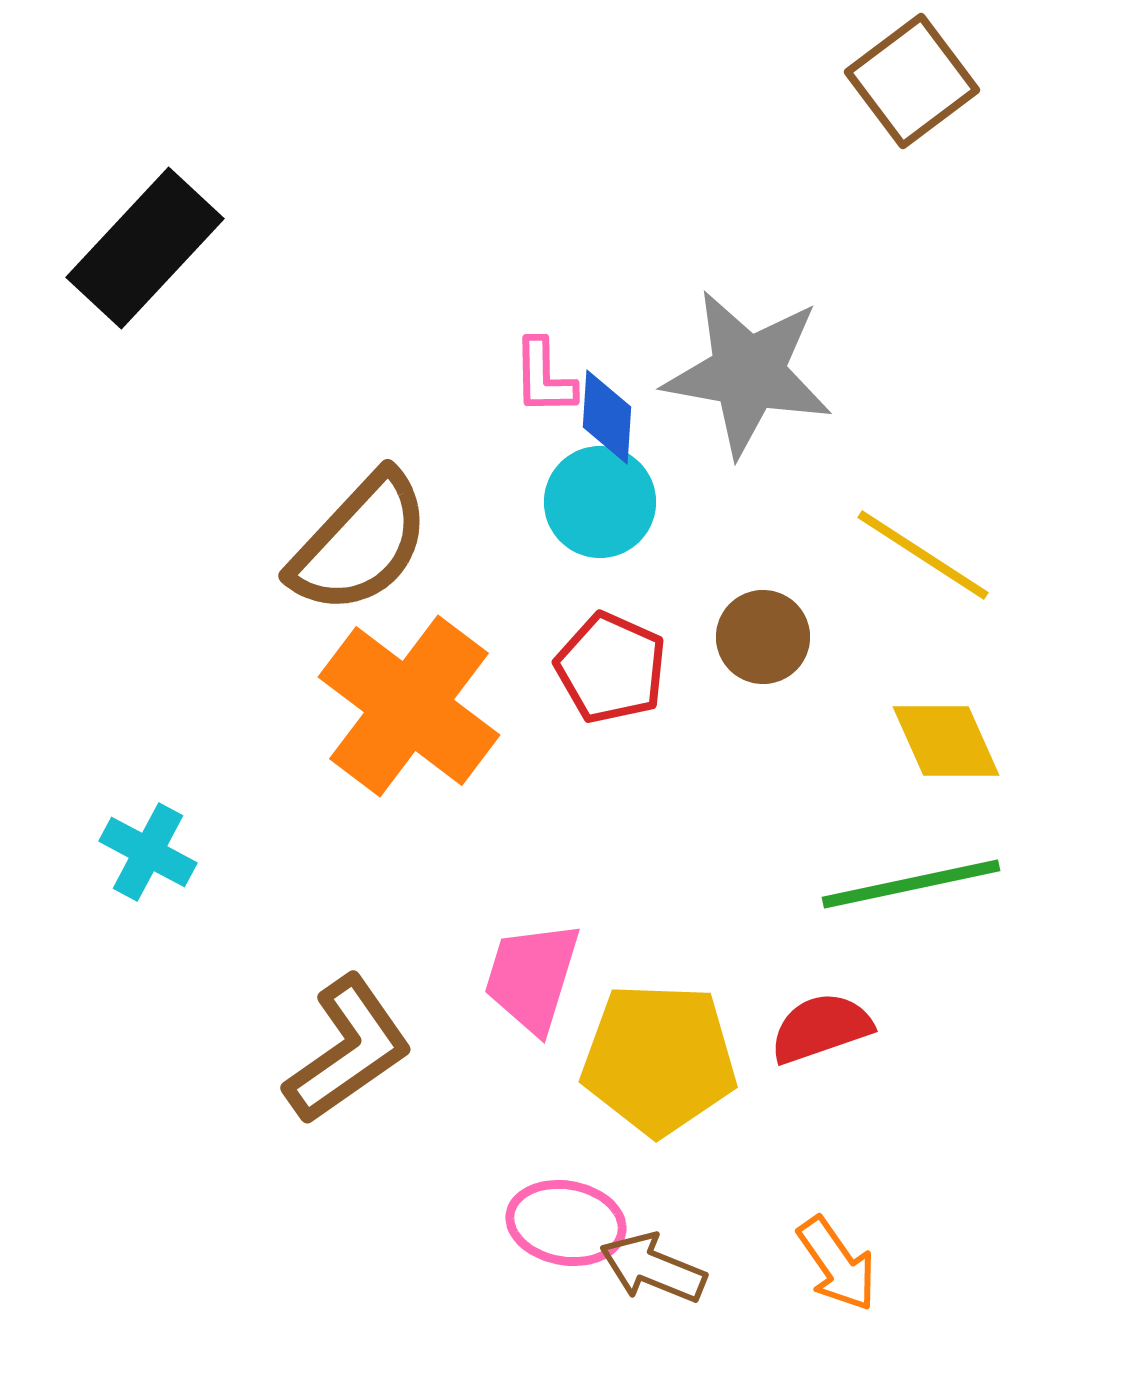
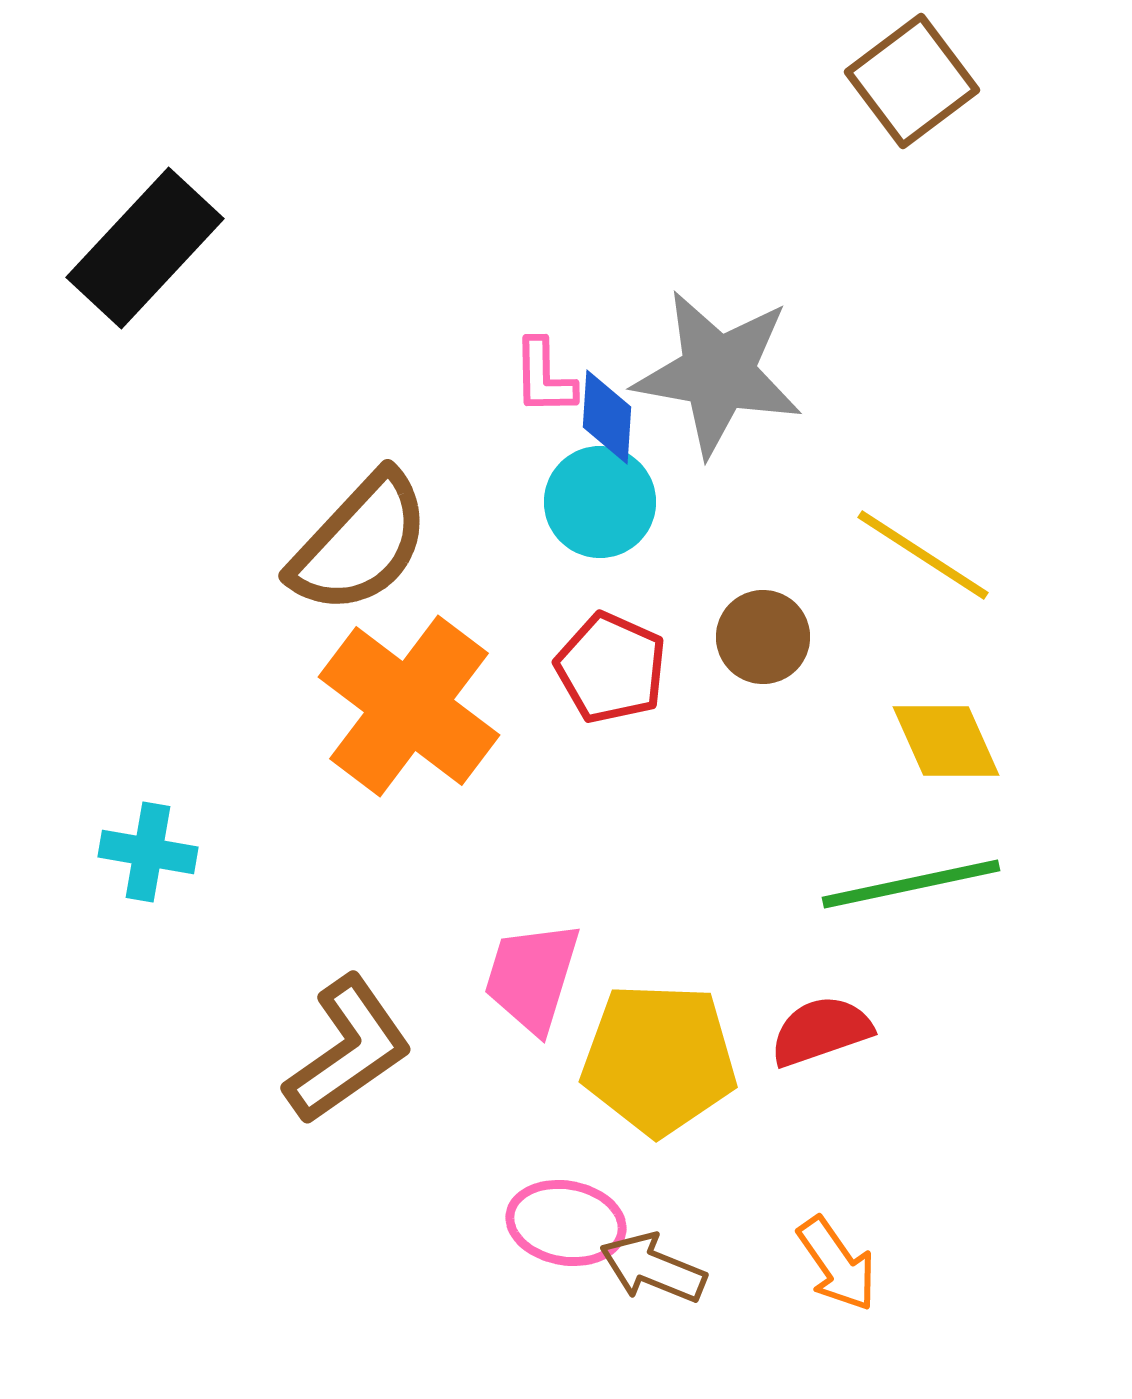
gray star: moved 30 px left
cyan cross: rotated 18 degrees counterclockwise
red semicircle: moved 3 px down
